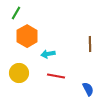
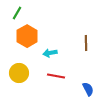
green line: moved 1 px right
brown line: moved 4 px left, 1 px up
cyan arrow: moved 2 px right, 1 px up
